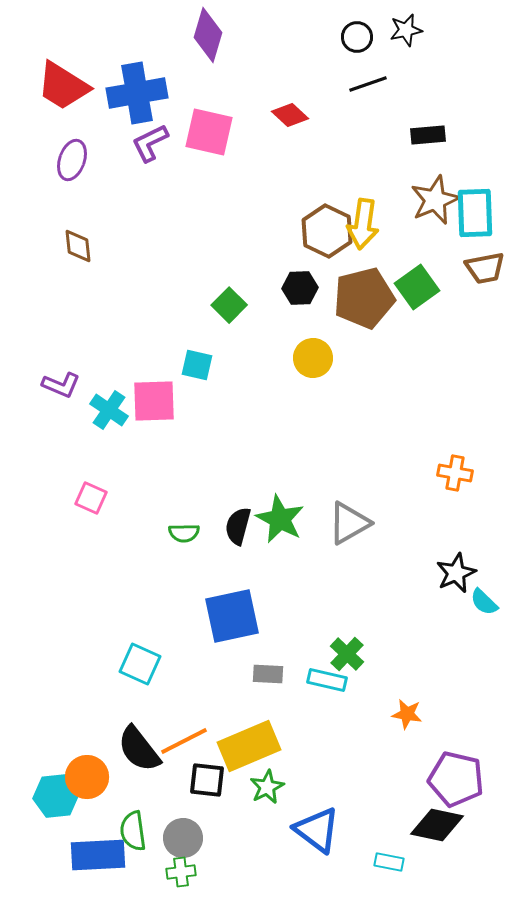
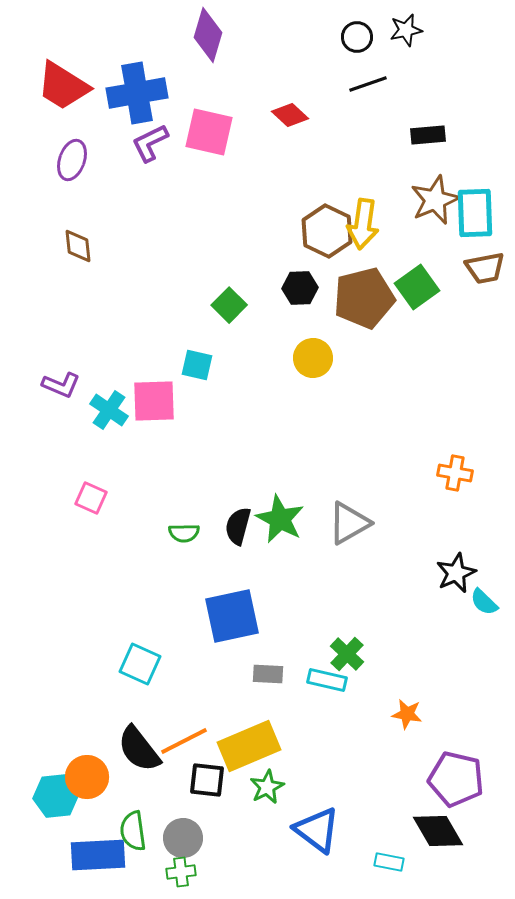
black diamond at (437, 825): moved 1 px right, 6 px down; rotated 48 degrees clockwise
